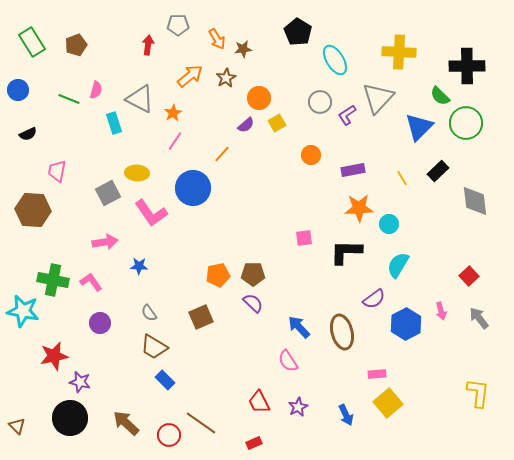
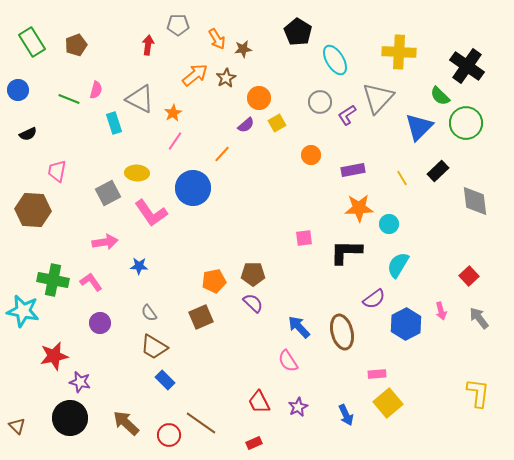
black cross at (467, 66): rotated 36 degrees clockwise
orange arrow at (190, 76): moved 5 px right, 1 px up
orange pentagon at (218, 275): moved 4 px left, 6 px down
